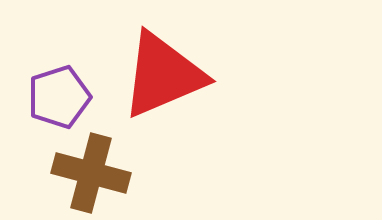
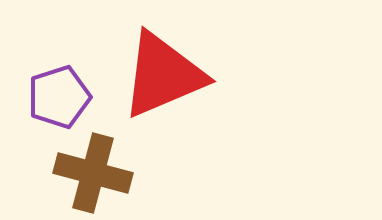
brown cross: moved 2 px right
